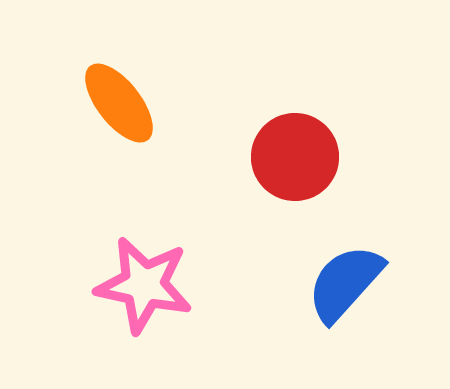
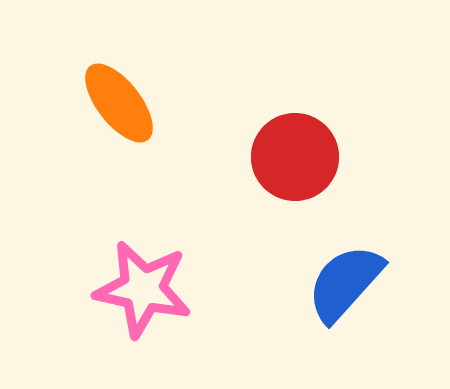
pink star: moved 1 px left, 4 px down
